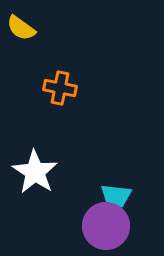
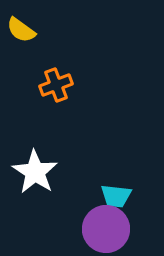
yellow semicircle: moved 2 px down
orange cross: moved 4 px left, 3 px up; rotated 32 degrees counterclockwise
purple circle: moved 3 px down
